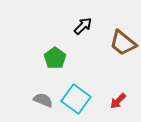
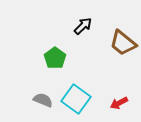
red arrow: moved 1 px right, 2 px down; rotated 18 degrees clockwise
